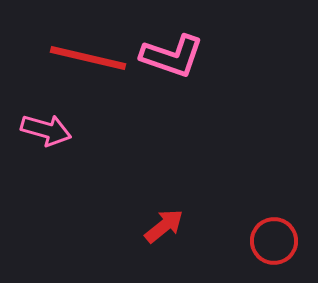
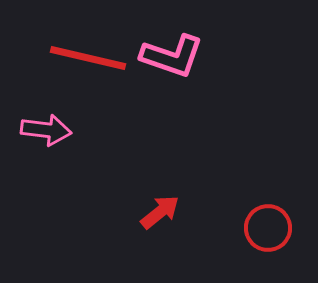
pink arrow: rotated 9 degrees counterclockwise
red arrow: moved 4 px left, 14 px up
red circle: moved 6 px left, 13 px up
